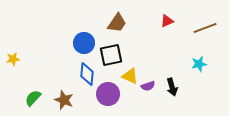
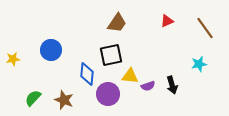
brown line: rotated 75 degrees clockwise
blue circle: moved 33 px left, 7 px down
yellow triangle: rotated 18 degrees counterclockwise
black arrow: moved 2 px up
